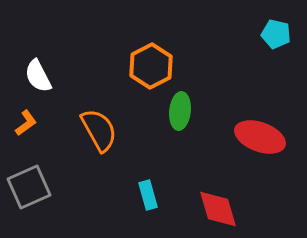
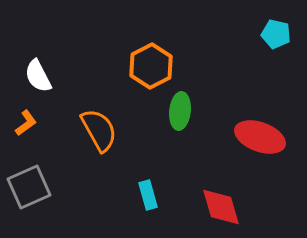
red diamond: moved 3 px right, 2 px up
